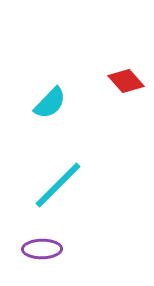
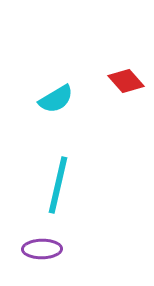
cyan semicircle: moved 6 px right, 4 px up; rotated 15 degrees clockwise
cyan line: rotated 32 degrees counterclockwise
